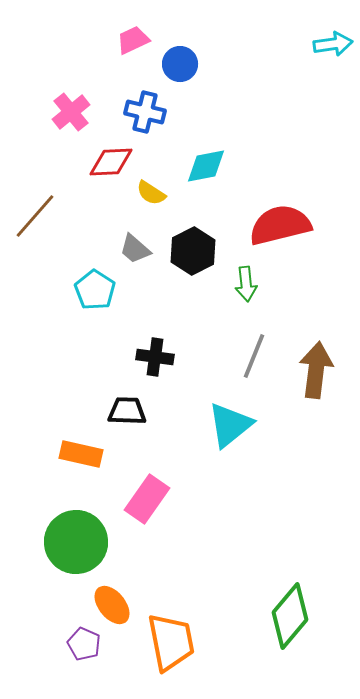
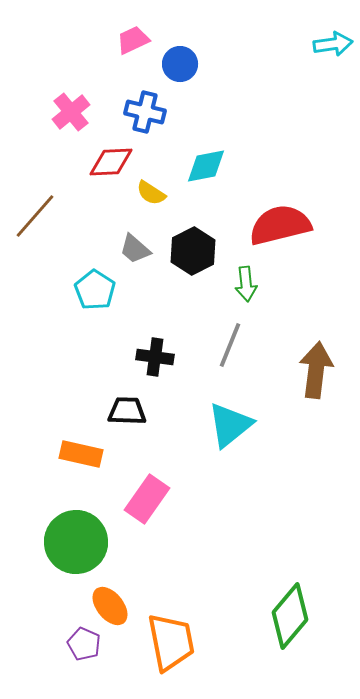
gray line: moved 24 px left, 11 px up
orange ellipse: moved 2 px left, 1 px down
